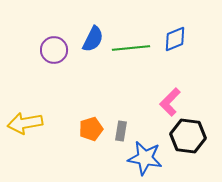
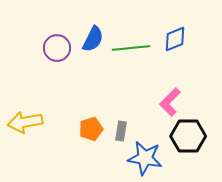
purple circle: moved 3 px right, 2 px up
yellow arrow: moved 1 px up
black hexagon: rotated 8 degrees counterclockwise
